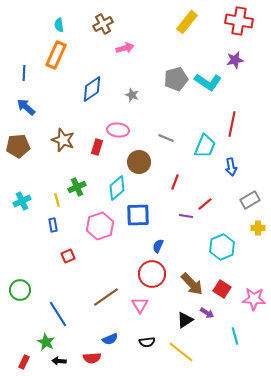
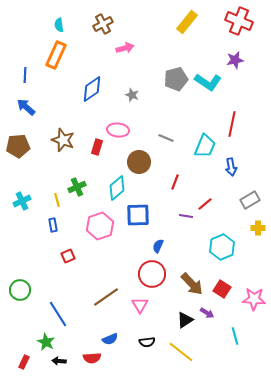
red cross at (239, 21): rotated 12 degrees clockwise
blue line at (24, 73): moved 1 px right, 2 px down
